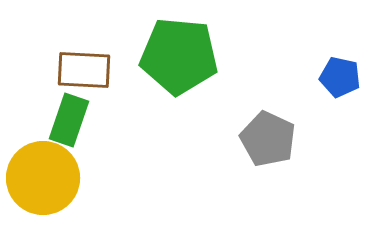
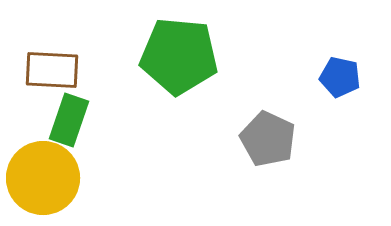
brown rectangle: moved 32 px left
